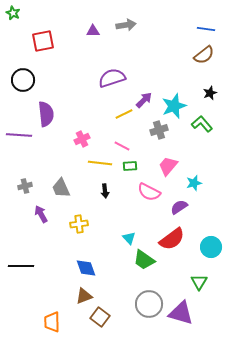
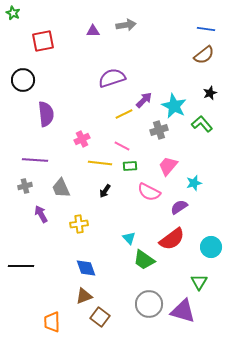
cyan star at (174, 106): rotated 25 degrees counterclockwise
purple line at (19, 135): moved 16 px right, 25 px down
black arrow at (105, 191): rotated 40 degrees clockwise
purple triangle at (181, 313): moved 2 px right, 2 px up
